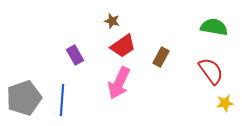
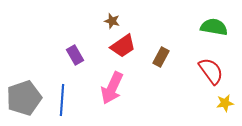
pink arrow: moved 7 px left, 5 px down
